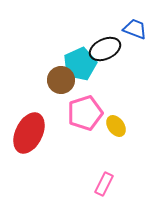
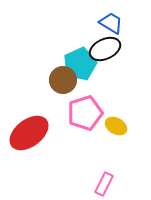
blue trapezoid: moved 24 px left, 6 px up; rotated 10 degrees clockwise
brown circle: moved 2 px right
yellow ellipse: rotated 25 degrees counterclockwise
red ellipse: rotated 27 degrees clockwise
